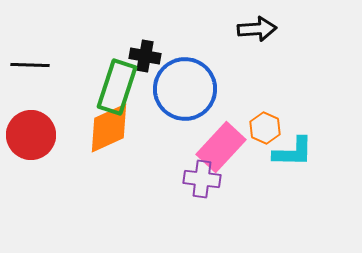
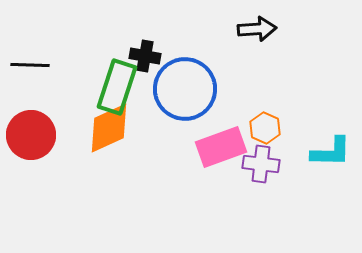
pink rectangle: rotated 27 degrees clockwise
cyan L-shape: moved 38 px right
purple cross: moved 59 px right, 15 px up
